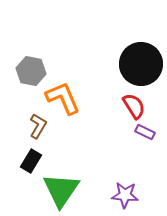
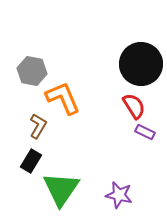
gray hexagon: moved 1 px right
green triangle: moved 1 px up
purple star: moved 6 px left; rotated 8 degrees clockwise
